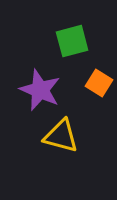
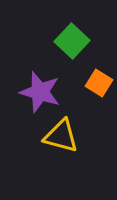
green square: rotated 32 degrees counterclockwise
purple star: moved 2 px down; rotated 6 degrees counterclockwise
